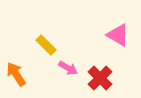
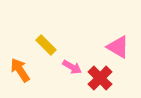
pink triangle: moved 12 px down
pink arrow: moved 4 px right, 1 px up
orange arrow: moved 4 px right, 4 px up
